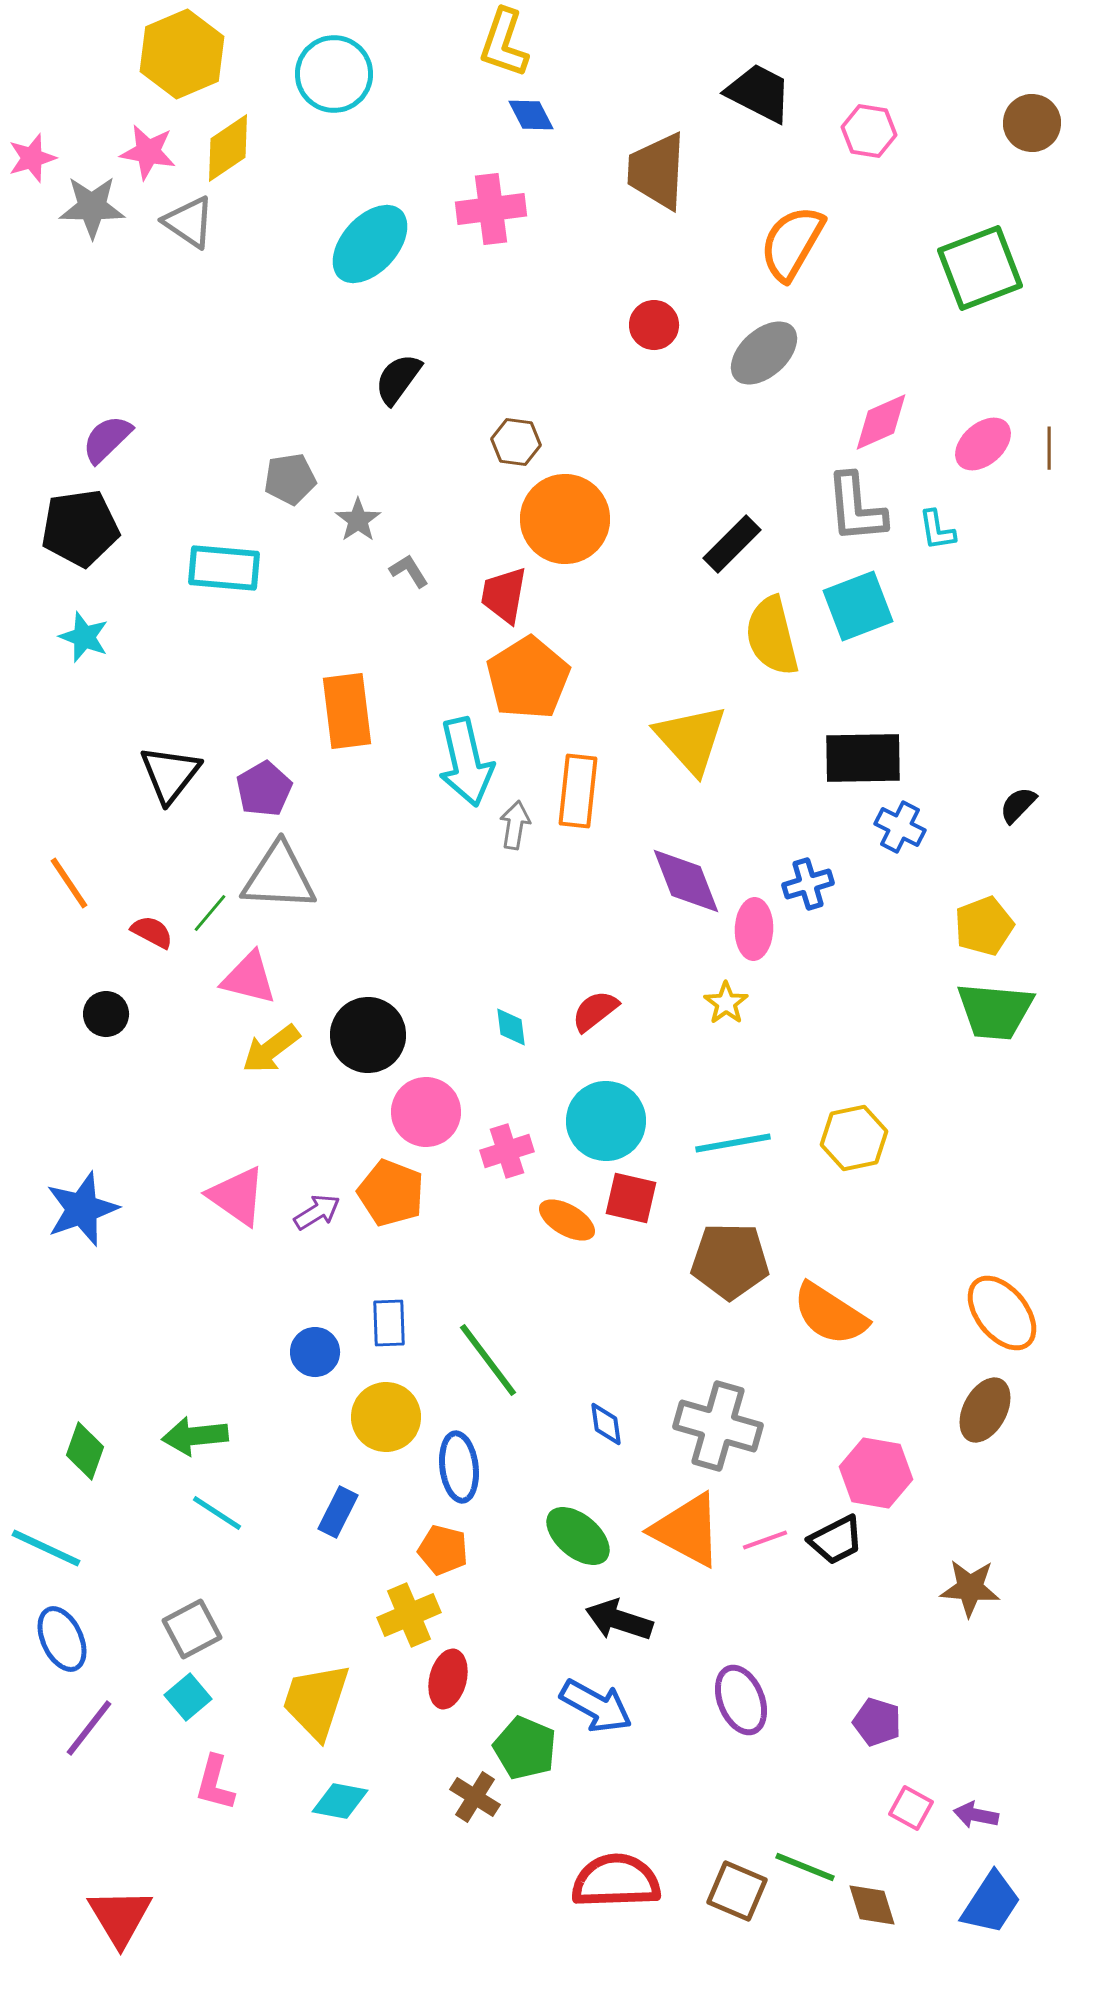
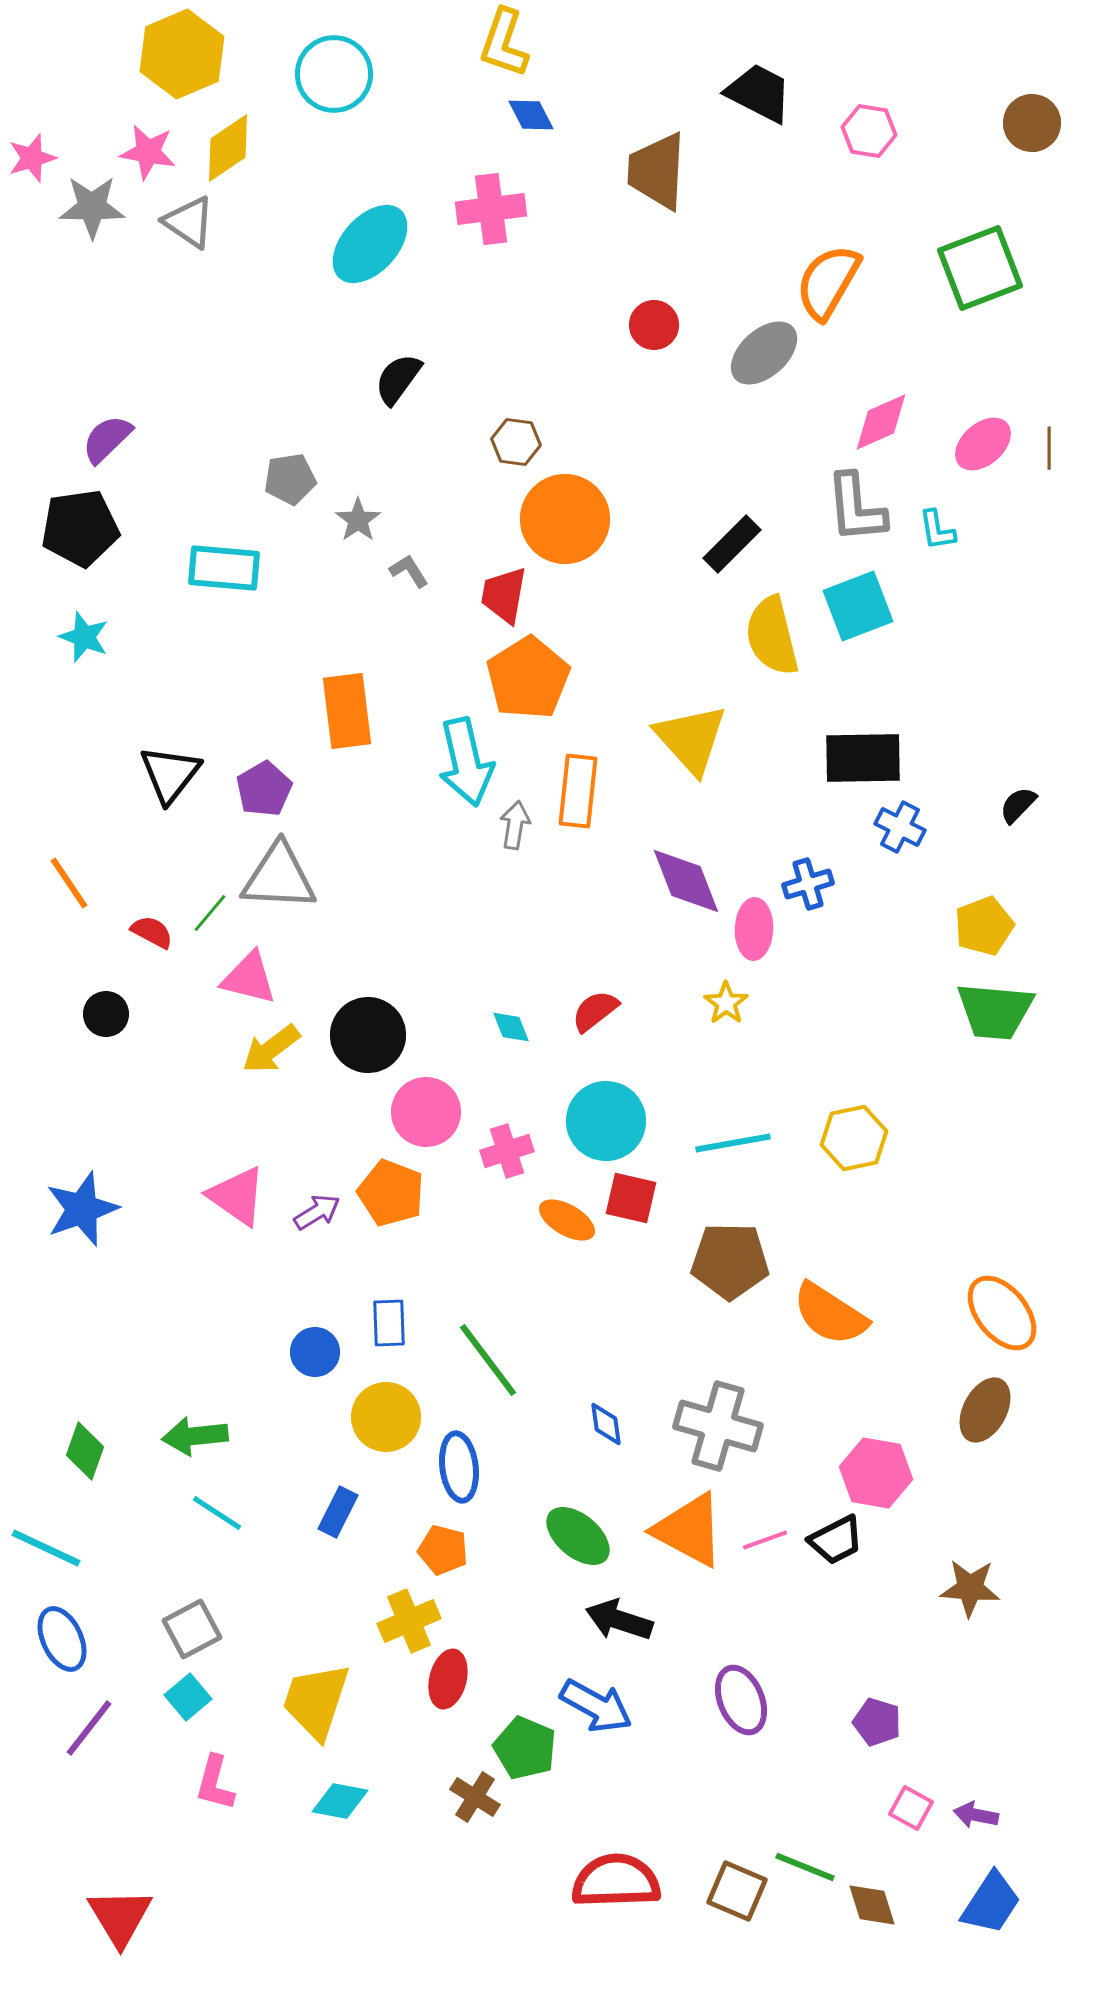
orange semicircle at (792, 243): moved 36 px right, 39 px down
cyan diamond at (511, 1027): rotated 15 degrees counterclockwise
orange triangle at (687, 1530): moved 2 px right
yellow cross at (409, 1615): moved 6 px down
